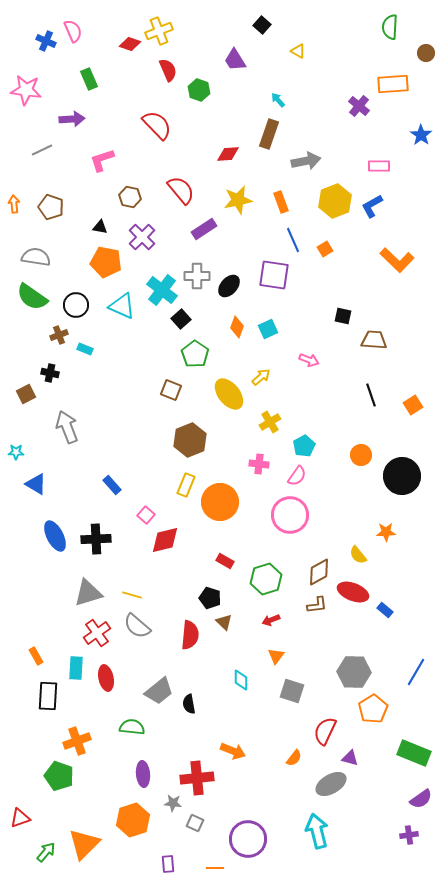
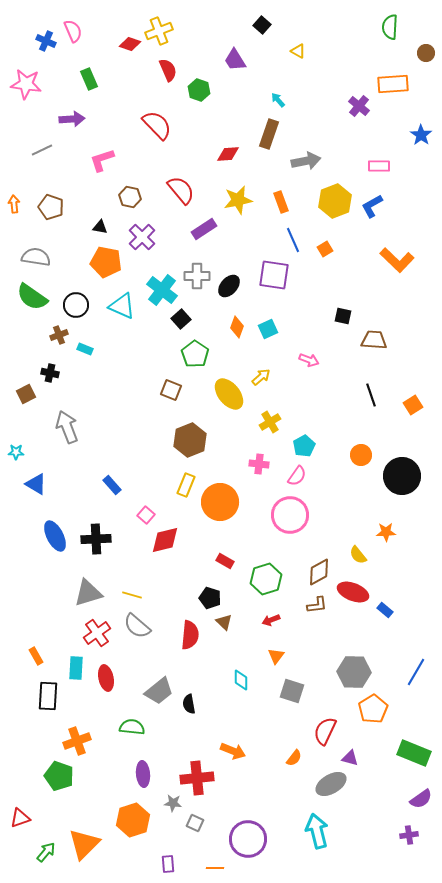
pink star at (26, 90): moved 6 px up
